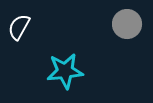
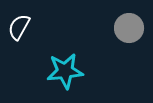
gray circle: moved 2 px right, 4 px down
